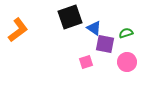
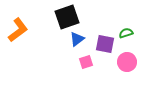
black square: moved 3 px left
blue triangle: moved 17 px left, 11 px down; rotated 49 degrees clockwise
